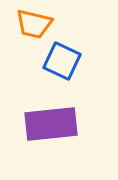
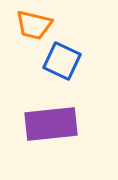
orange trapezoid: moved 1 px down
